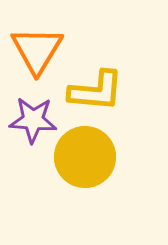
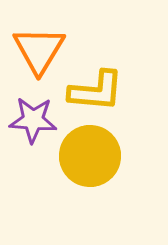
orange triangle: moved 2 px right
yellow circle: moved 5 px right, 1 px up
